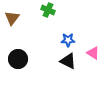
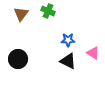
green cross: moved 1 px down
brown triangle: moved 9 px right, 4 px up
